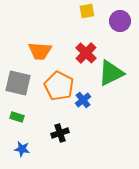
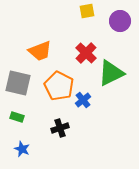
orange trapezoid: rotated 25 degrees counterclockwise
black cross: moved 5 px up
blue star: rotated 14 degrees clockwise
